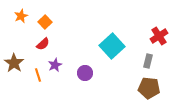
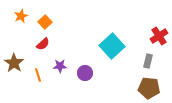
purple star: moved 5 px right, 1 px down; rotated 24 degrees clockwise
